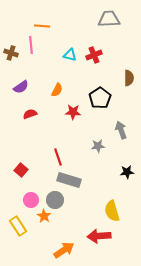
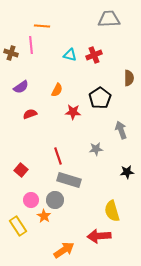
gray star: moved 2 px left, 3 px down
red line: moved 1 px up
